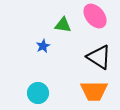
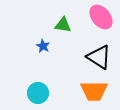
pink ellipse: moved 6 px right, 1 px down
blue star: rotated 16 degrees counterclockwise
